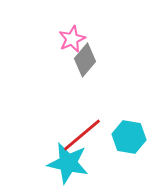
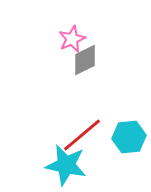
gray diamond: rotated 24 degrees clockwise
cyan hexagon: rotated 16 degrees counterclockwise
cyan star: moved 2 px left, 2 px down
